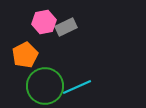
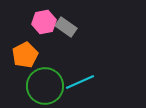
gray rectangle: rotated 60 degrees clockwise
cyan line: moved 3 px right, 5 px up
